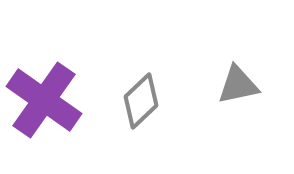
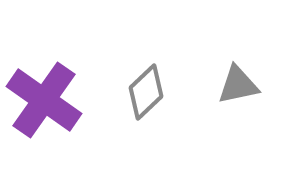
gray diamond: moved 5 px right, 9 px up
